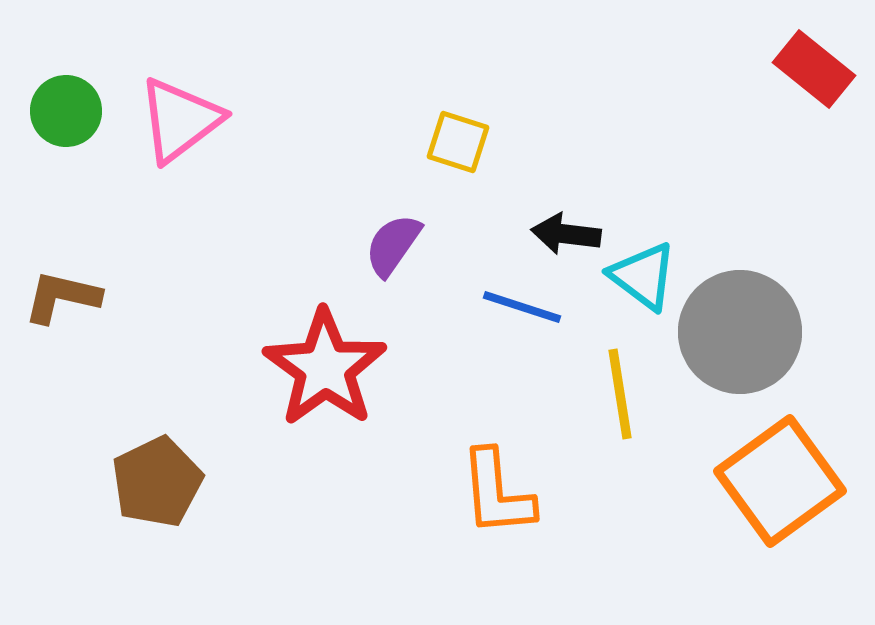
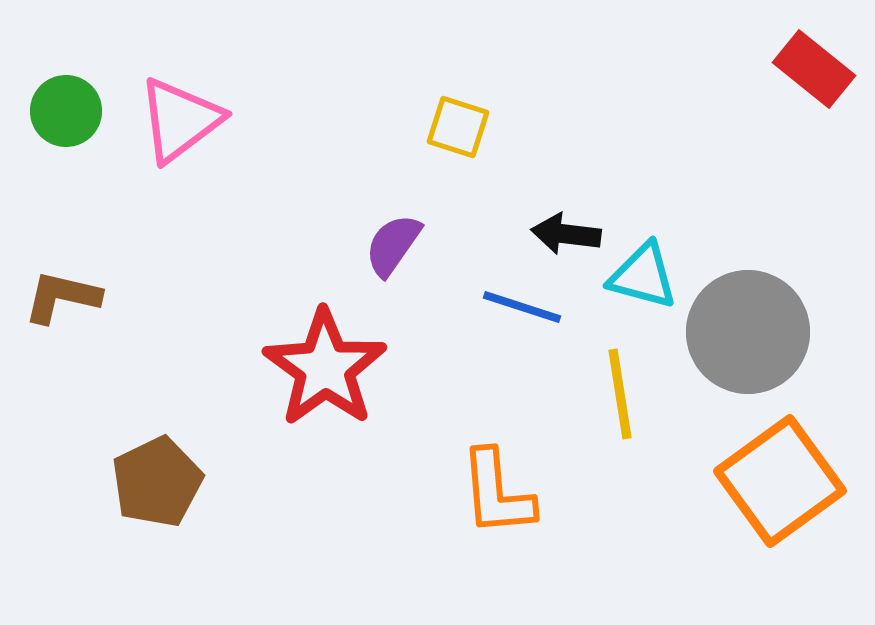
yellow square: moved 15 px up
cyan triangle: rotated 22 degrees counterclockwise
gray circle: moved 8 px right
